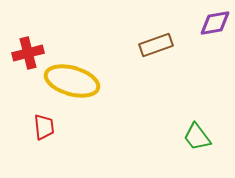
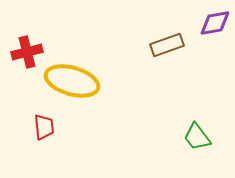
brown rectangle: moved 11 px right
red cross: moved 1 px left, 1 px up
